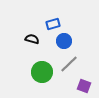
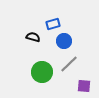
black semicircle: moved 1 px right, 2 px up
purple square: rotated 16 degrees counterclockwise
